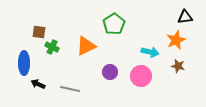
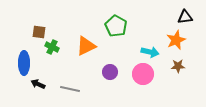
green pentagon: moved 2 px right, 2 px down; rotated 10 degrees counterclockwise
brown star: rotated 16 degrees counterclockwise
pink circle: moved 2 px right, 2 px up
